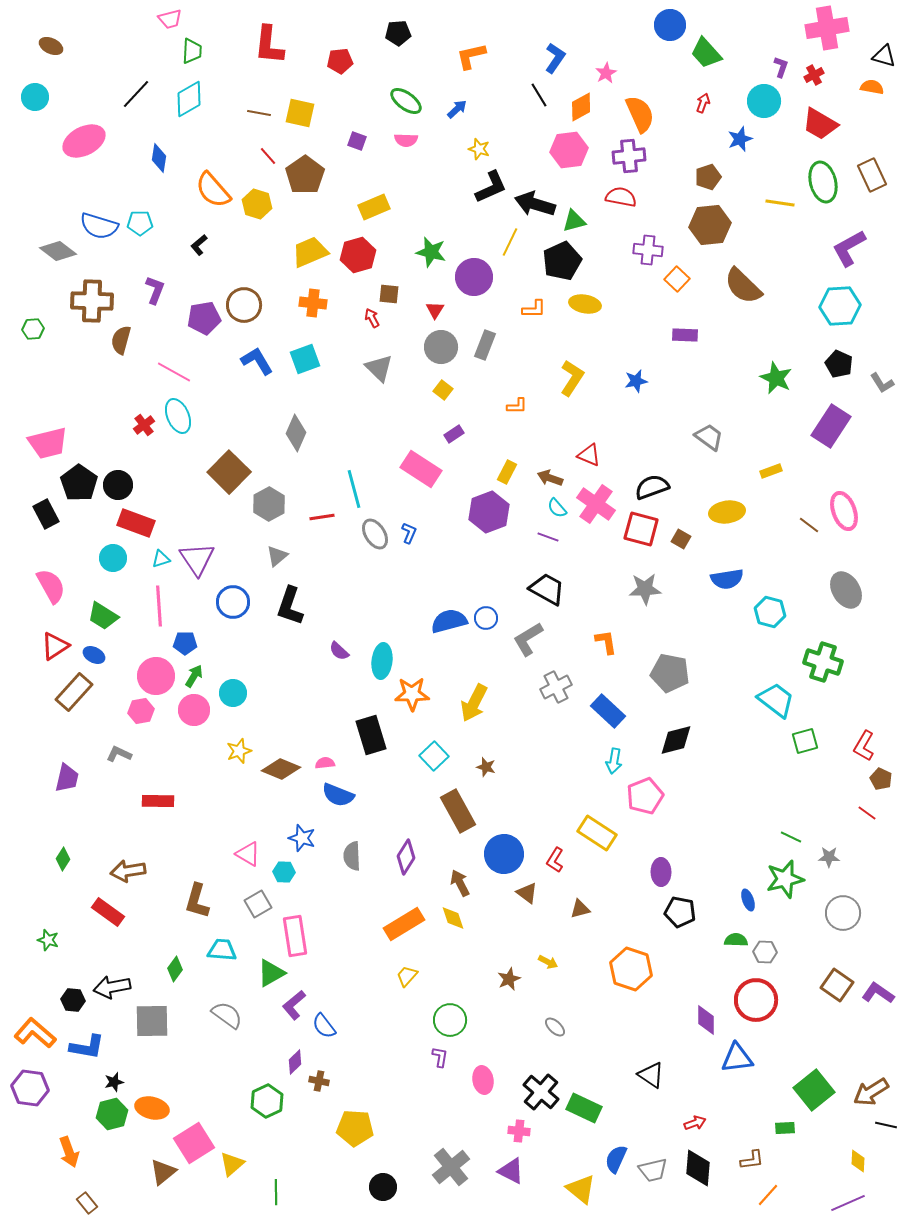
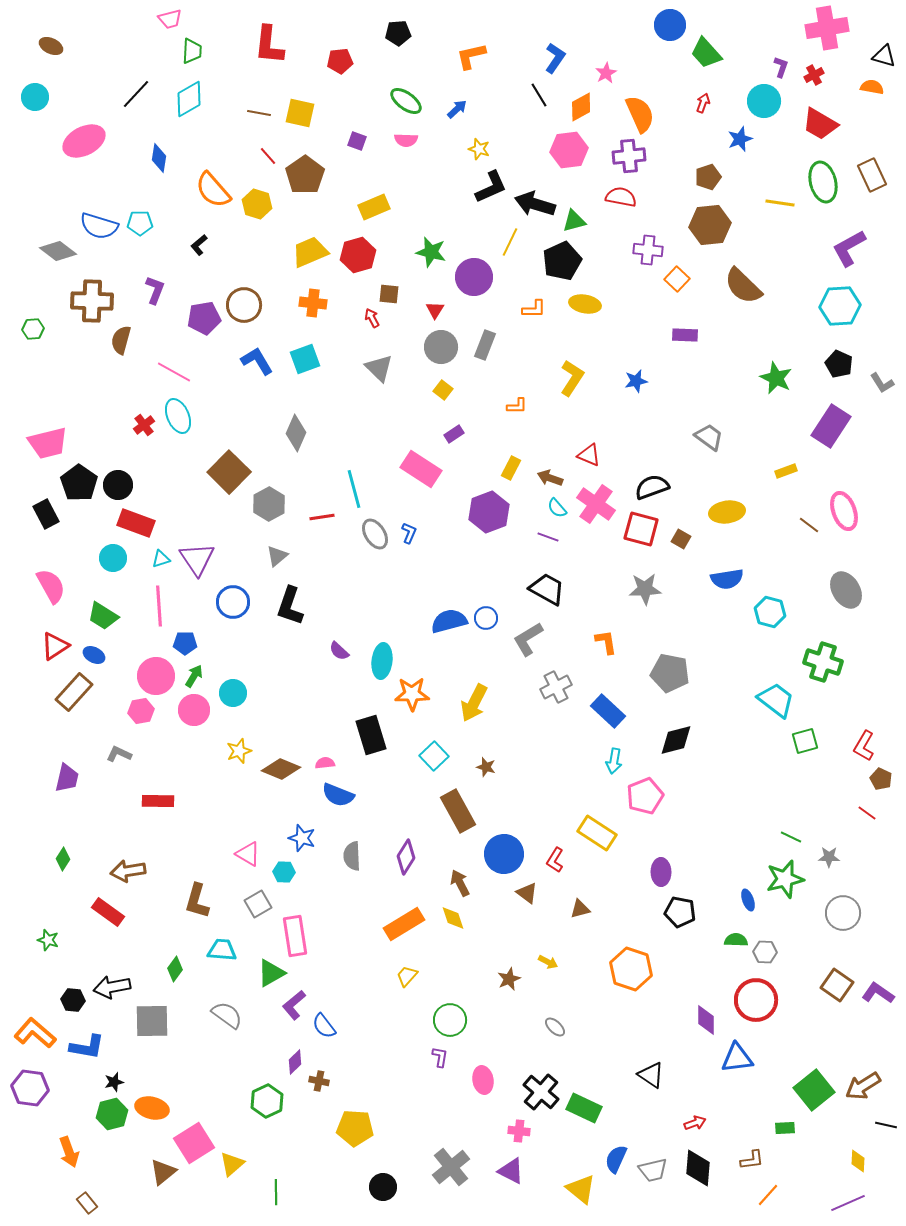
yellow rectangle at (771, 471): moved 15 px right
yellow rectangle at (507, 472): moved 4 px right, 4 px up
brown arrow at (871, 1092): moved 8 px left, 6 px up
